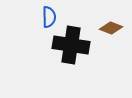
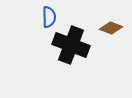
black cross: rotated 12 degrees clockwise
